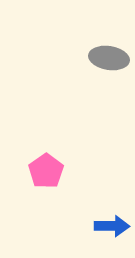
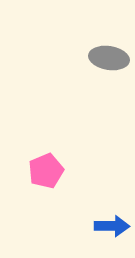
pink pentagon: rotated 12 degrees clockwise
